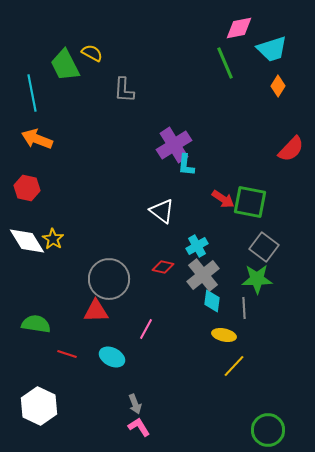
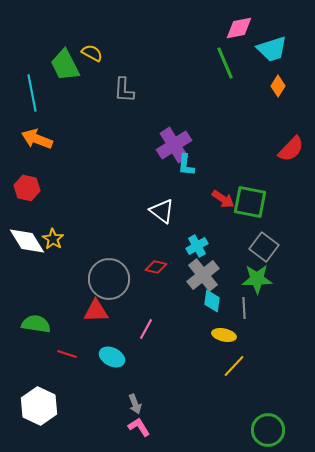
red diamond: moved 7 px left
